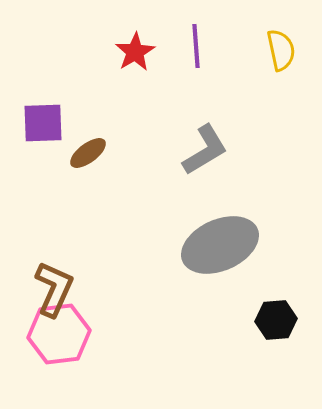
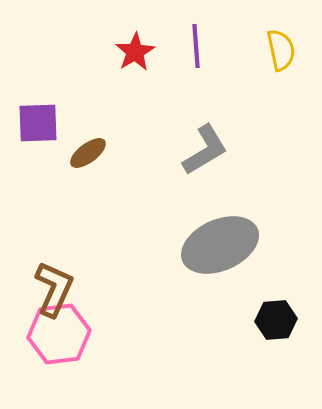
purple square: moved 5 px left
